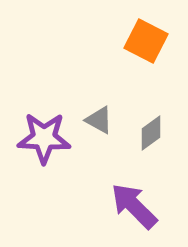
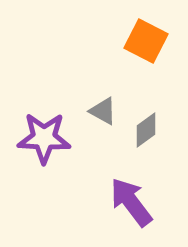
gray triangle: moved 4 px right, 9 px up
gray diamond: moved 5 px left, 3 px up
purple arrow: moved 3 px left, 4 px up; rotated 8 degrees clockwise
